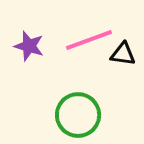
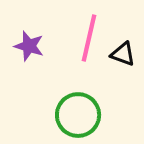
pink line: moved 2 px up; rotated 57 degrees counterclockwise
black triangle: rotated 12 degrees clockwise
